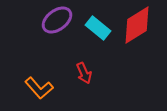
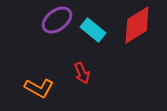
cyan rectangle: moved 5 px left, 2 px down
red arrow: moved 2 px left
orange L-shape: rotated 20 degrees counterclockwise
